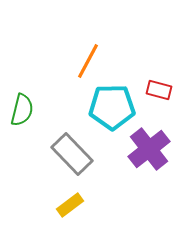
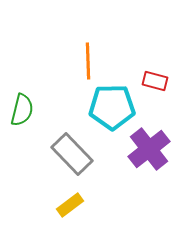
orange line: rotated 30 degrees counterclockwise
red rectangle: moved 4 px left, 9 px up
